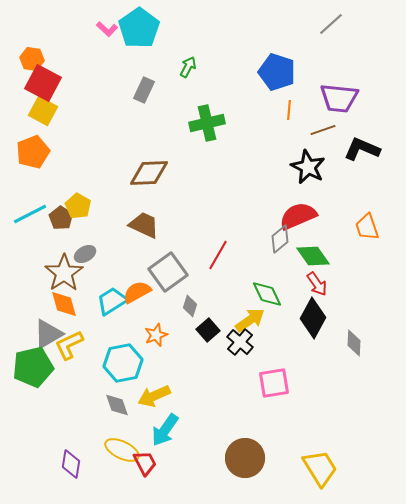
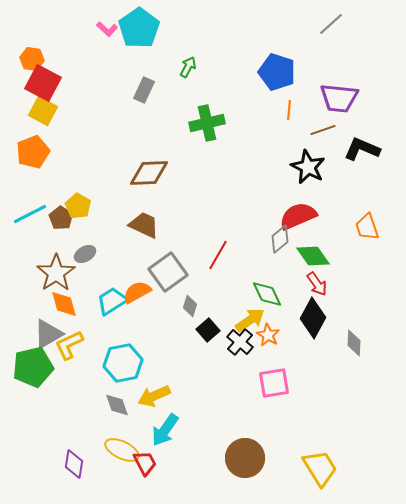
brown star at (64, 273): moved 8 px left
orange star at (156, 335): moved 112 px right; rotated 20 degrees counterclockwise
purple diamond at (71, 464): moved 3 px right
